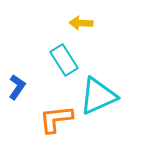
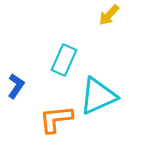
yellow arrow: moved 28 px right, 8 px up; rotated 50 degrees counterclockwise
cyan rectangle: rotated 56 degrees clockwise
blue L-shape: moved 1 px left, 1 px up
